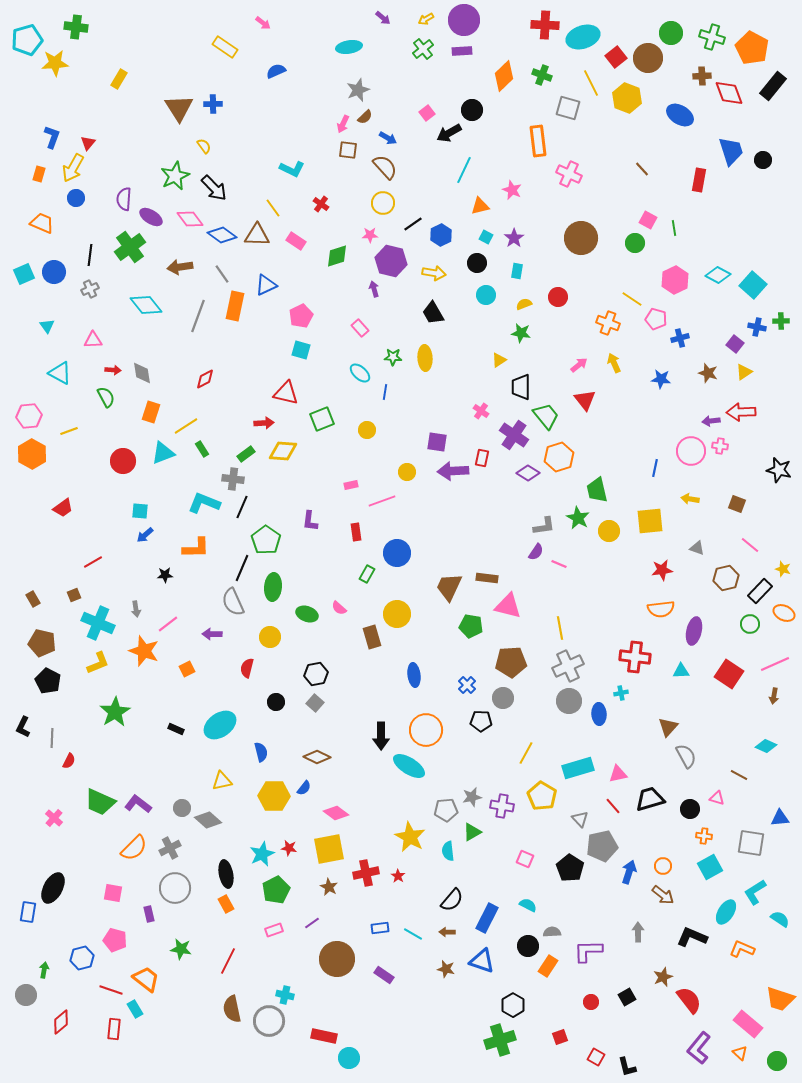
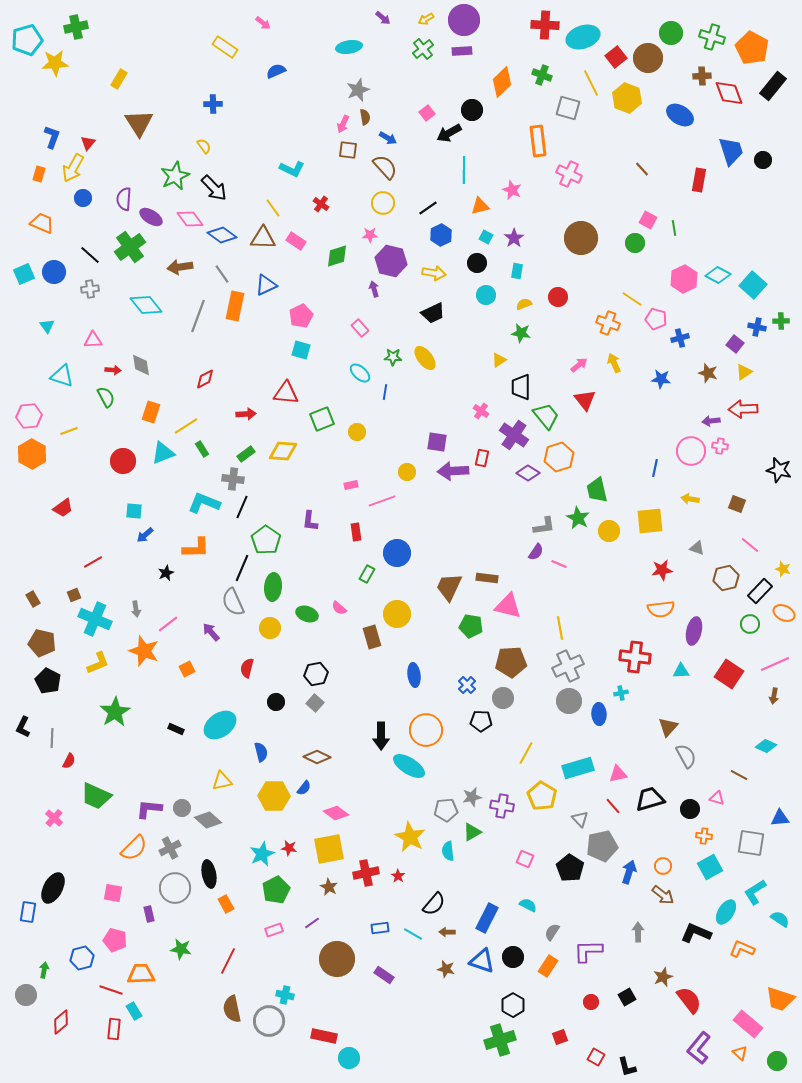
green cross at (76, 27): rotated 20 degrees counterclockwise
orange diamond at (504, 76): moved 2 px left, 6 px down
brown triangle at (179, 108): moved 40 px left, 15 px down
brown semicircle at (365, 117): rotated 56 degrees counterclockwise
cyan line at (464, 170): rotated 24 degrees counterclockwise
blue circle at (76, 198): moved 7 px right
black line at (413, 224): moved 15 px right, 16 px up
brown triangle at (257, 235): moved 6 px right, 3 px down
black line at (90, 255): rotated 55 degrees counterclockwise
pink hexagon at (675, 280): moved 9 px right, 1 px up
gray cross at (90, 289): rotated 18 degrees clockwise
black trapezoid at (433, 313): rotated 85 degrees counterclockwise
yellow ellipse at (425, 358): rotated 35 degrees counterclockwise
cyan triangle at (60, 373): moved 2 px right, 3 px down; rotated 10 degrees counterclockwise
gray diamond at (142, 373): moved 1 px left, 8 px up
red triangle at (286, 393): rotated 8 degrees counterclockwise
red arrow at (741, 412): moved 2 px right, 3 px up
red arrow at (264, 423): moved 18 px left, 9 px up
yellow circle at (367, 430): moved 10 px left, 2 px down
cyan square at (140, 511): moved 6 px left
black star at (165, 575): moved 1 px right, 2 px up; rotated 21 degrees counterclockwise
cyan cross at (98, 623): moved 3 px left, 4 px up
purple arrow at (212, 634): moved 1 px left, 2 px up; rotated 48 degrees clockwise
yellow circle at (270, 637): moved 9 px up
green trapezoid at (100, 802): moved 4 px left, 6 px up
purple L-shape at (138, 804): moved 11 px right, 5 px down; rotated 32 degrees counterclockwise
black ellipse at (226, 874): moved 17 px left
black semicircle at (452, 900): moved 18 px left, 4 px down
gray semicircle at (552, 932): rotated 54 degrees counterclockwise
black L-shape at (692, 937): moved 4 px right, 4 px up
black circle at (528, 946): moved 15 px left, 11 px down
orange trapezoid at (146, 979): moved 5 px left, 5 px up; rotated 40 degrees counterclockwise
cyan rectangle at (135, 1009): moved 1 px left, 2 px down
